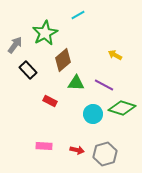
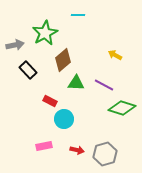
cyan line: rotated 32 degrees clockwise
gray arrow: rotated 42 degrees clockwise
cyan circle: moved 29 px left, 5 px down
pink rectangle: rotated 14 degrees counterclockwise
